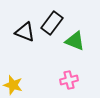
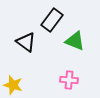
black rectangle: moved 3 px up
black triangle: moved 1 px right, 10 px down; rotated 15 degrees clockwise
pink cross: rotated 18 degrees clockwise
